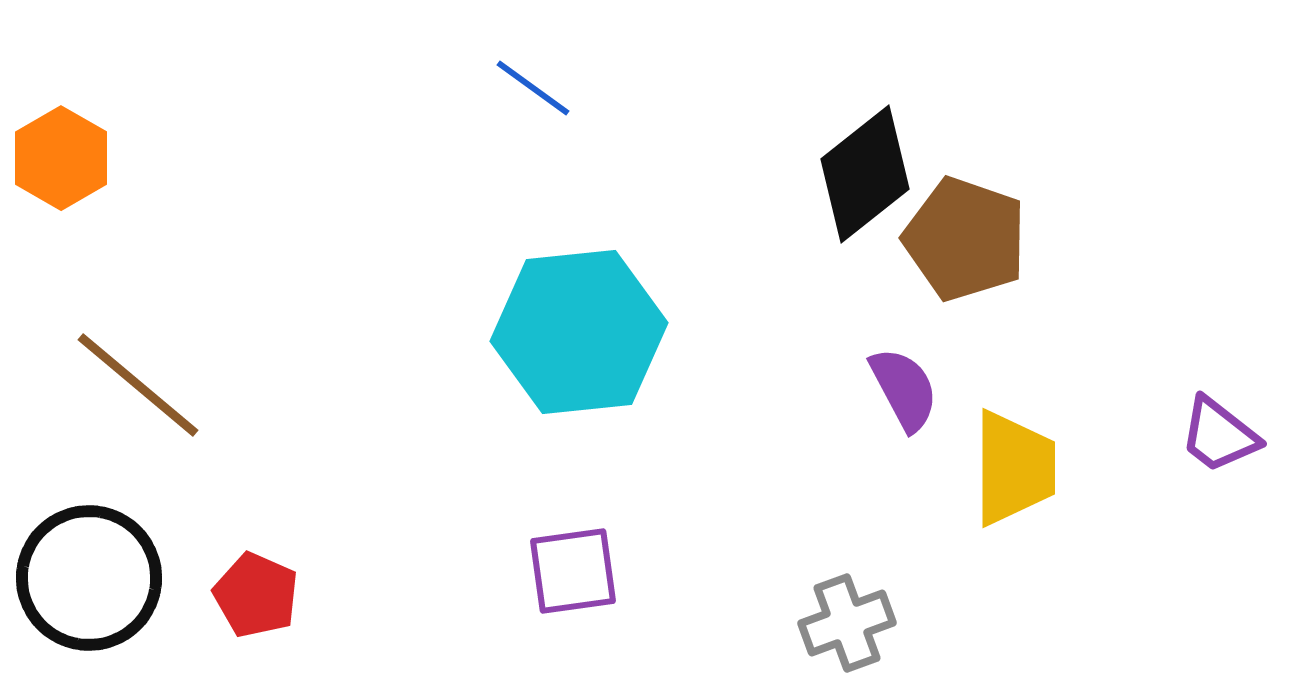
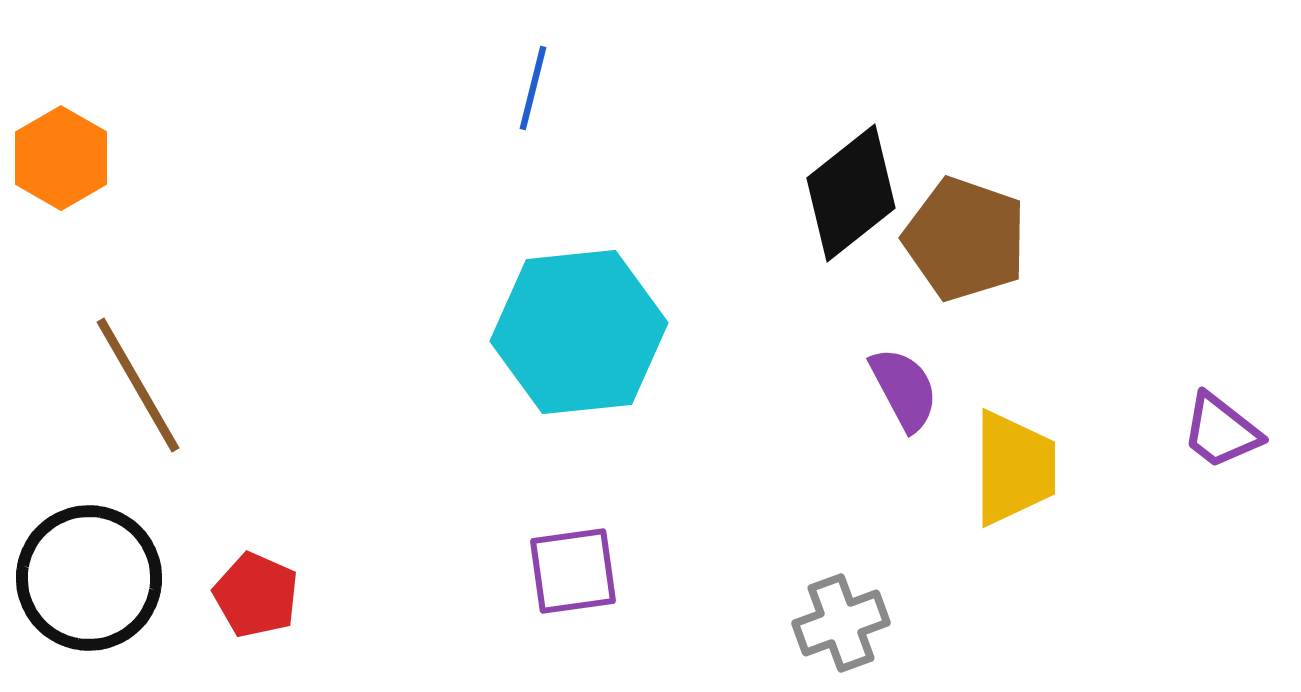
blue line: rotated 68 degrees clockwise
black diamond: moved 14 px left, 19 px down
brown line: rotated 20 degrees clockwise
purple trapezoid: moved 2 px right, 4 px up
gray cross: moved 6 px left
